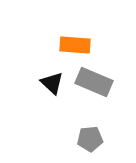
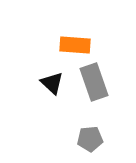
gray rectangle: rotated 48 degrees clockwise
